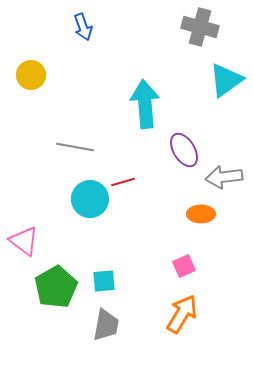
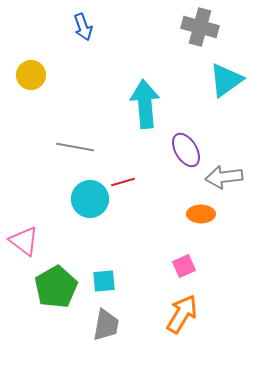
purple ellipse: moved 2 px right
